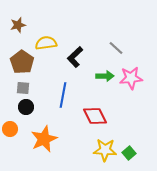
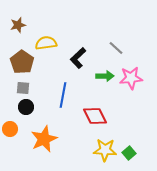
black L-shape: moved 3 px right, 1 px down
